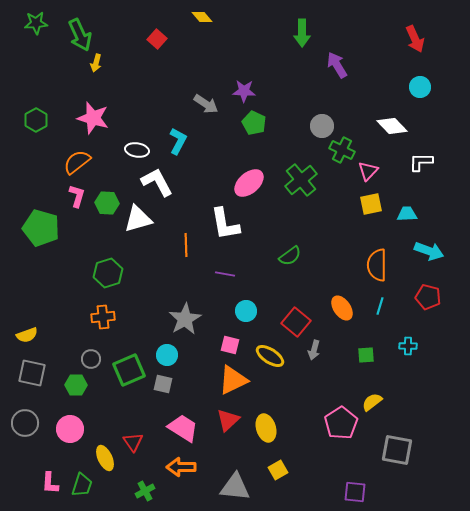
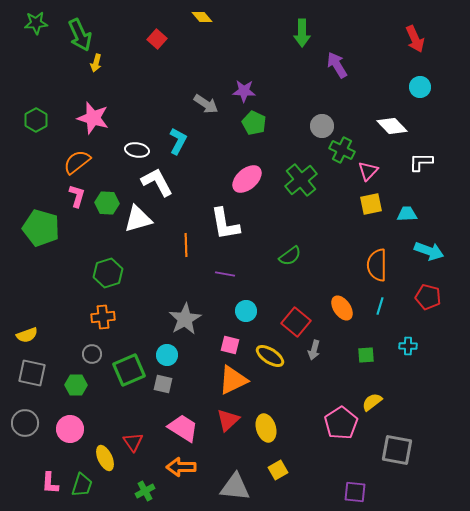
pink ellipse at (249, 183): moved 2 px left, 4 px up
gray circle at (91, 359): moved 1 px right, 5 px up
